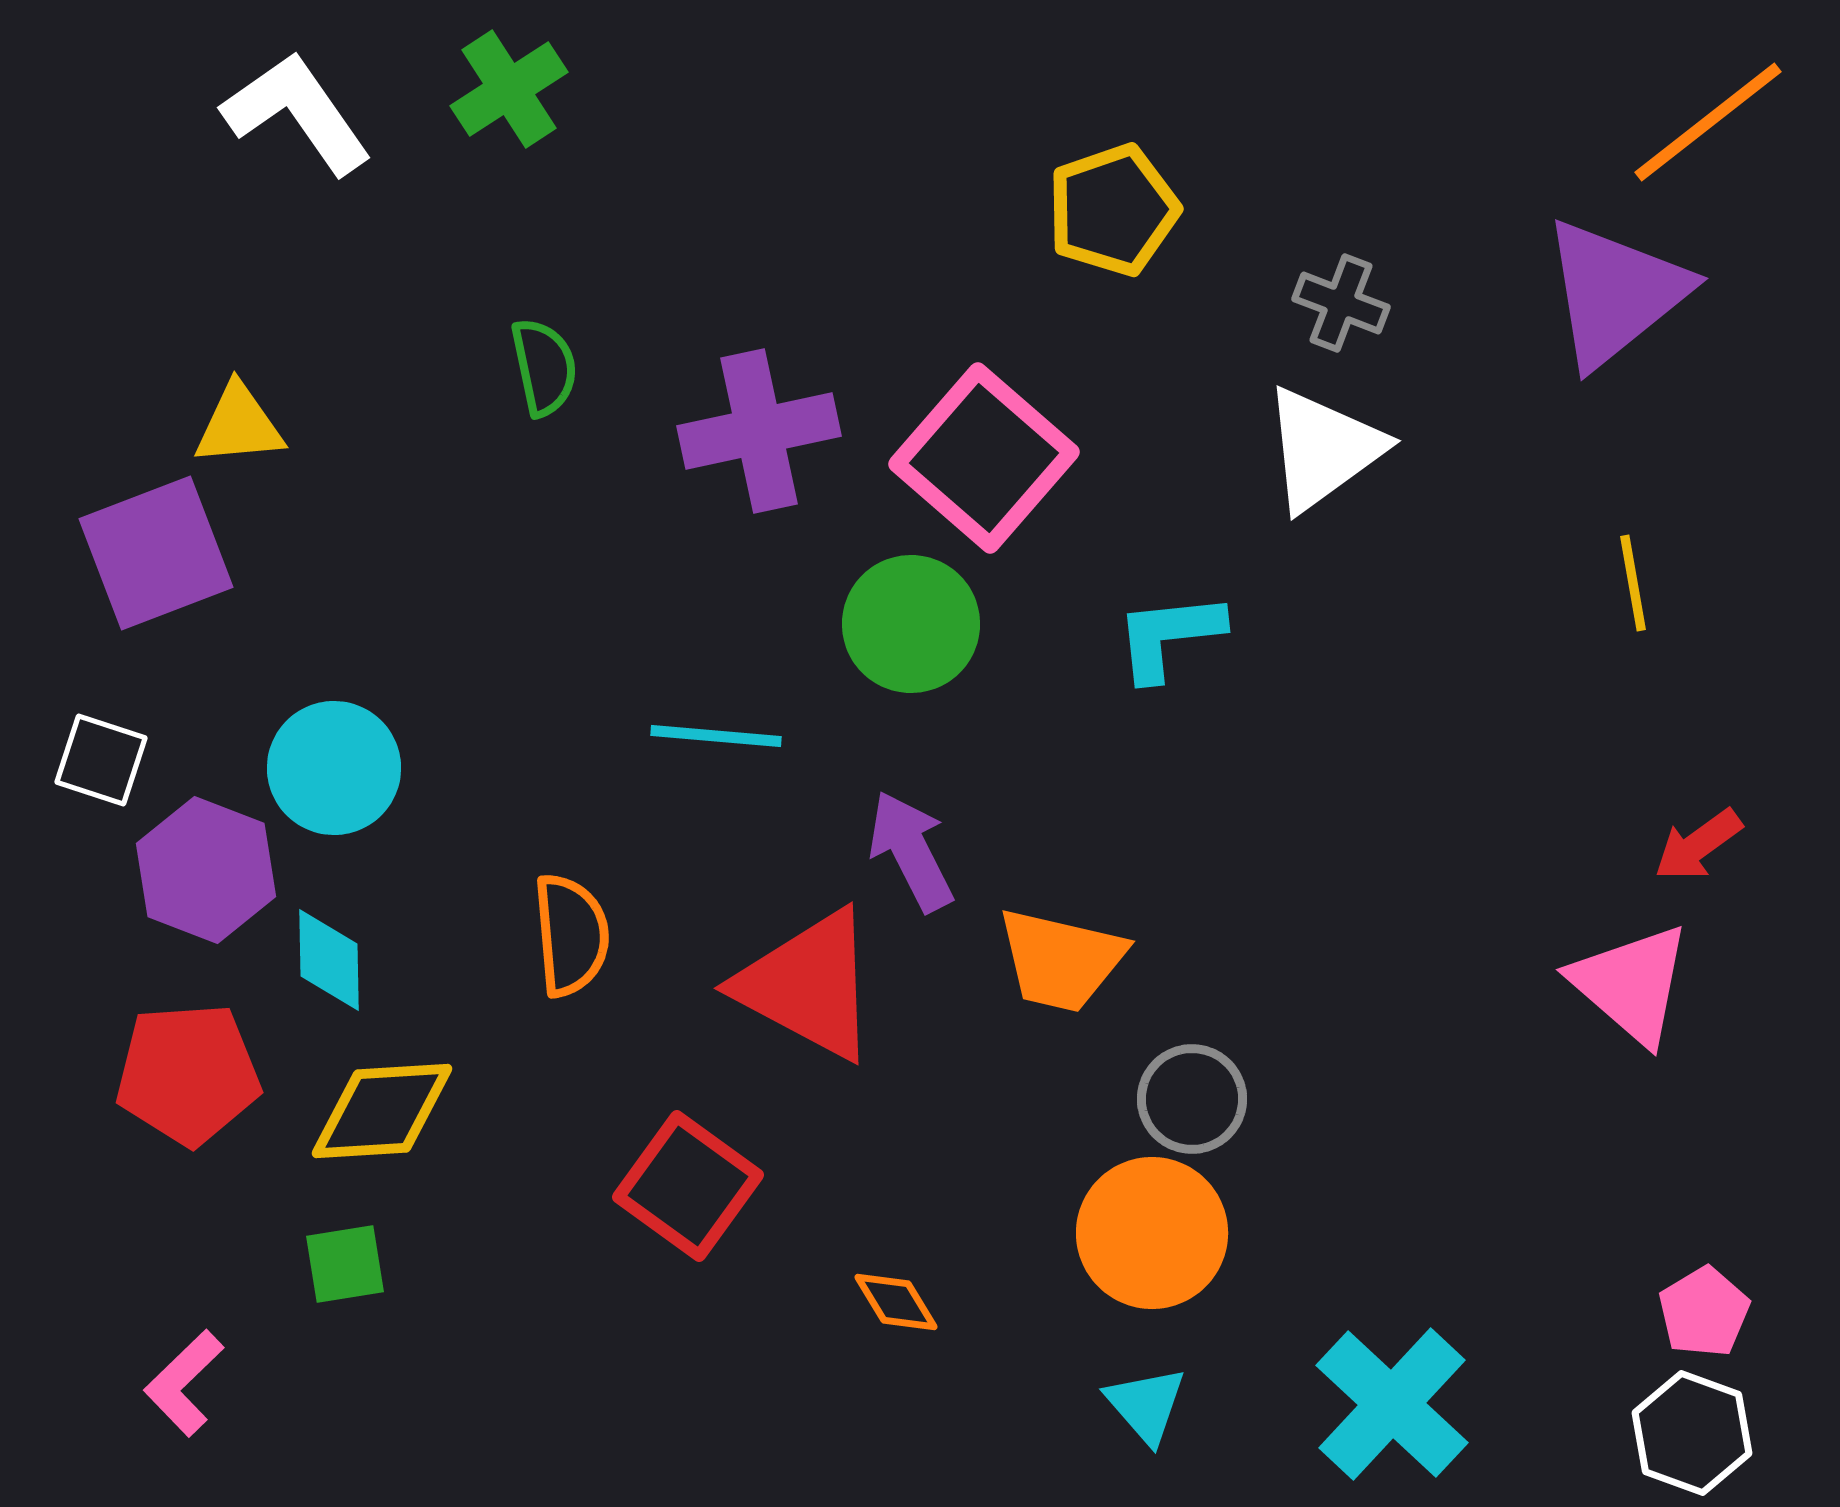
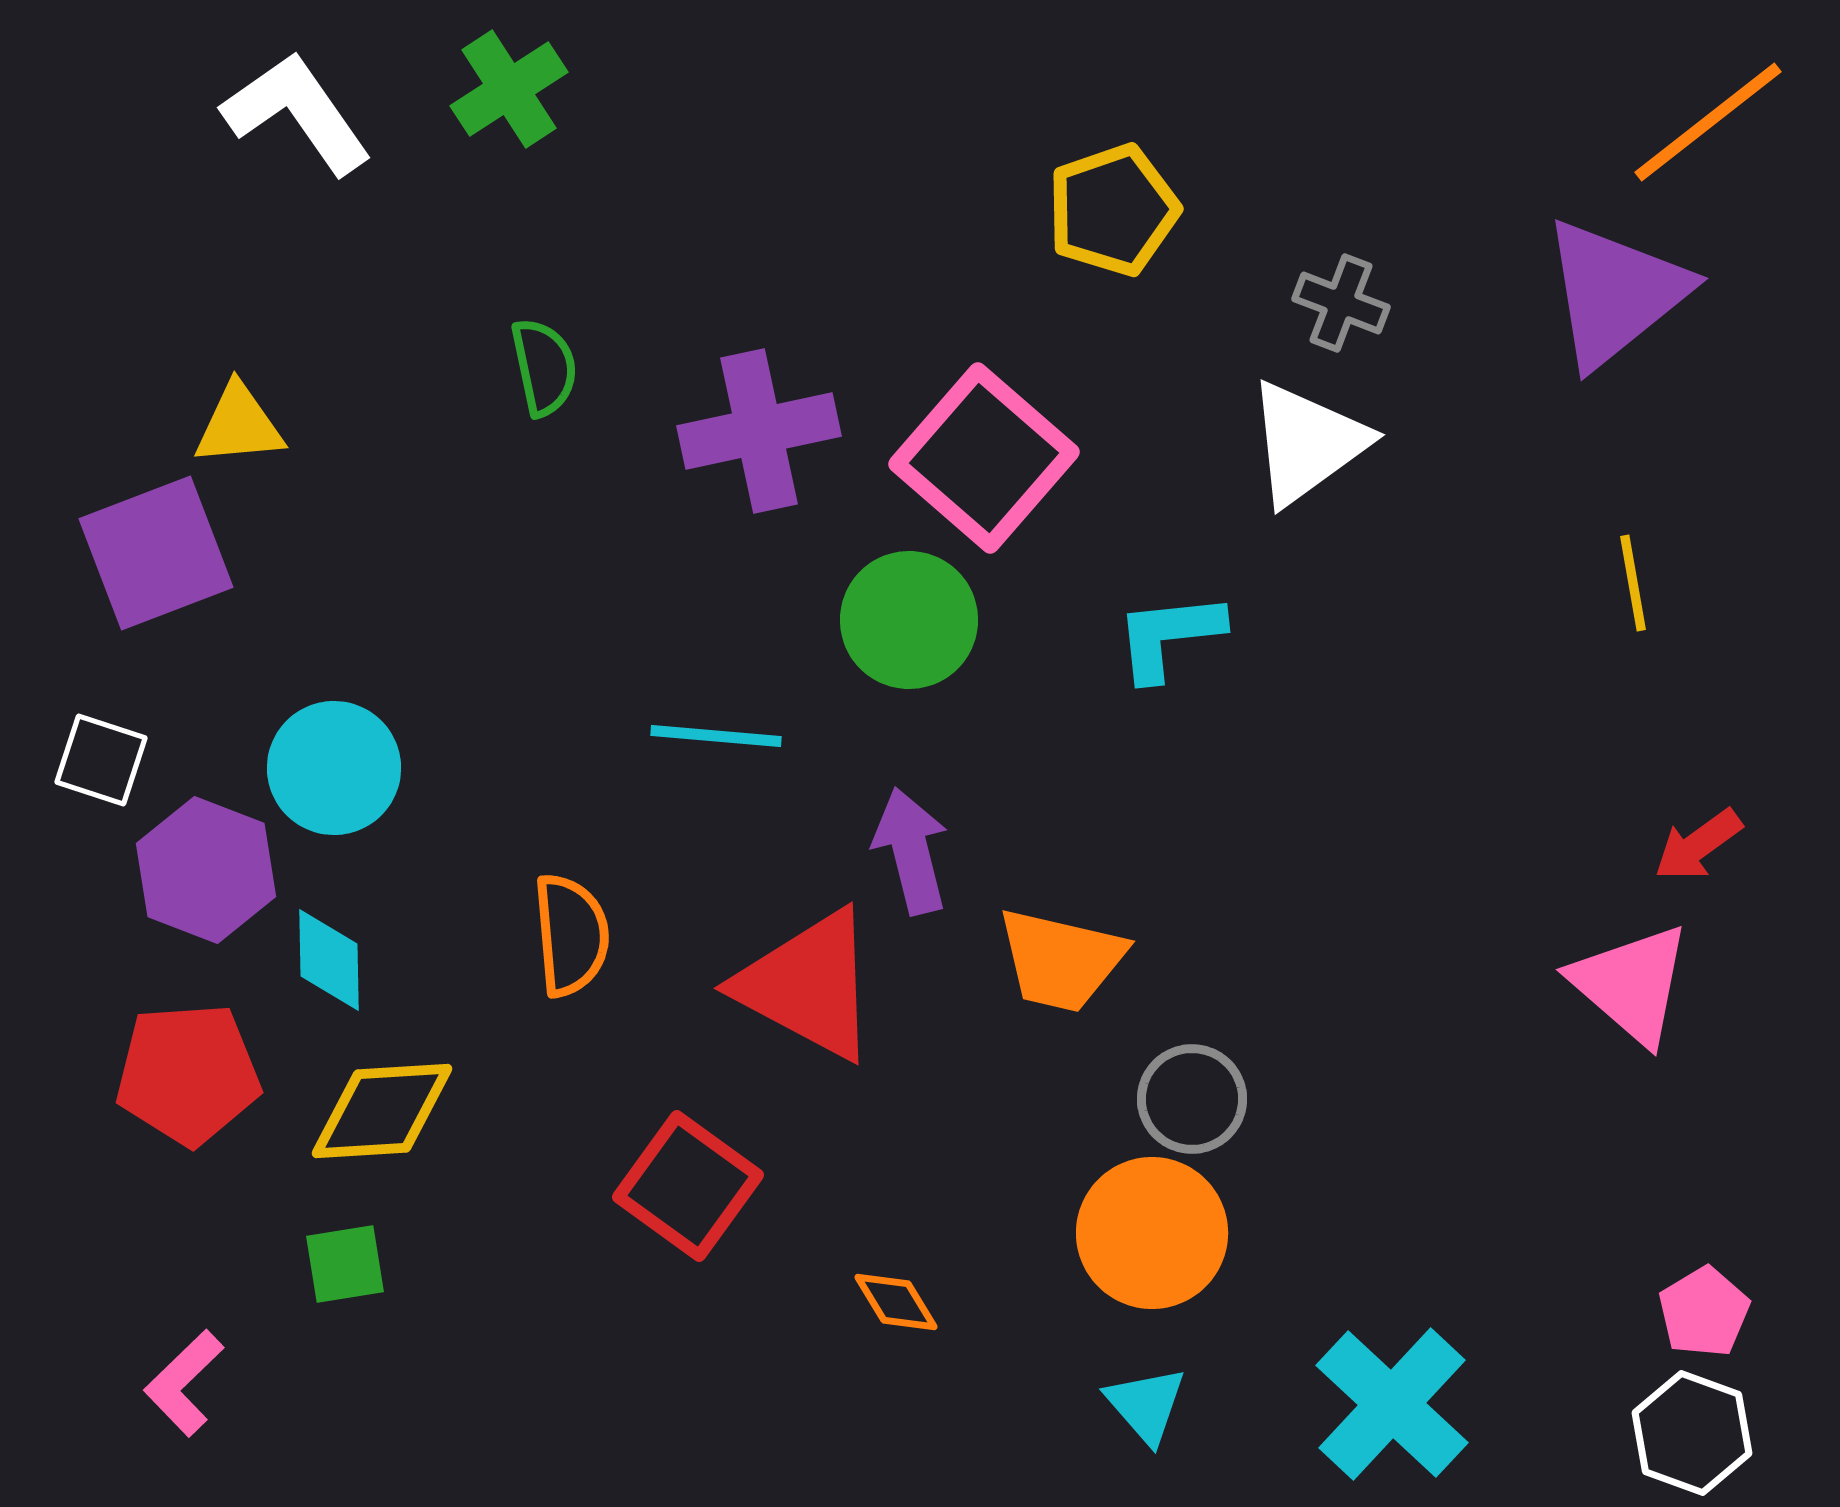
white triangle: moved 16 px left, 6 px up
green circle: moved 2 px left, 4 px up
purple arrow: rotated 13 degrees clockwise
